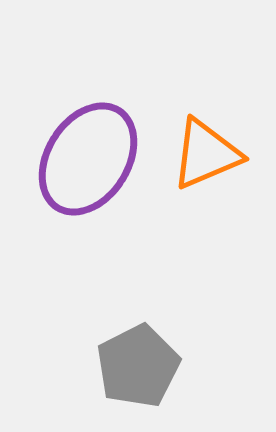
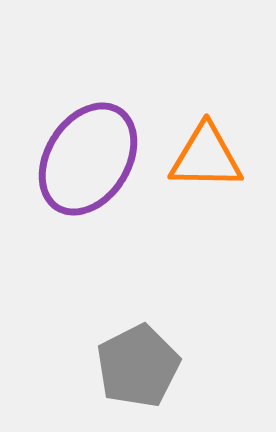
orange triangle: moved 3 px down; rotated 24 degrees clockwise
